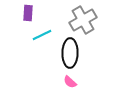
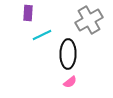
gray cross: moved 6 px right
black ellipse: moved 2 px left, 1 px down
pink semicircle: rotated 80 degrees counterclockwise
